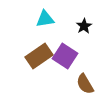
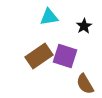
cyan triangle: moved 4 px right, 2 px up
purple square: rotated 15 degrees counterclockwise
